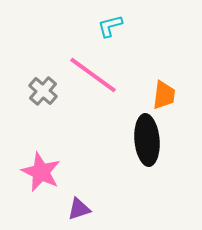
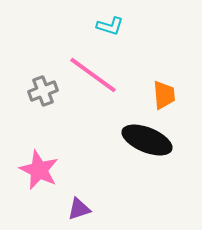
cyan L-shape: rotated 148 degrees counterclockwise
gray cross: rotated 28 degrees clockwise
orange trapezoid: rotated 12 degrees counterclockwise
black ellipse: rotated 63 degrees counterclockwise
pink star: moved 2 px left, 2 px up
